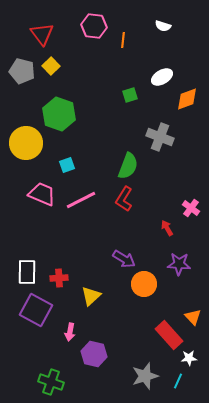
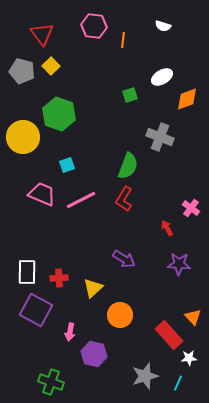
yellow circle: moved 3 px left, 6 px up
orange circle: moved 24 px left, 31 px down
yellow triangle: moved 2 px right, 8 px up
cyan line: moved 2 px down
